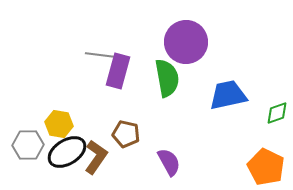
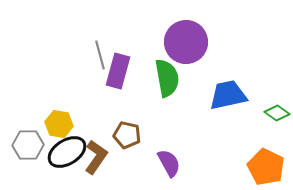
gray line: rotated 68 degrees clockwise
green diamond: rotated 55 degrees clockwise
brown pentagon: moved 1 px right, 1 px down
purple semicircle: moved 1 px down
